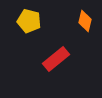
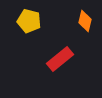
red rectangle: moved 4 px right
